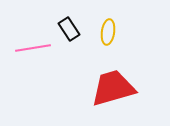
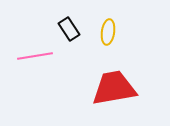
pink line: moved 2 px right, 8 px down
red trapezoid: moved 1 px right; rotated 6 degrees clockwise
